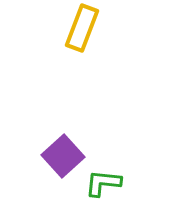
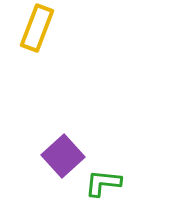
yellow rectangle: moved 45 px left
